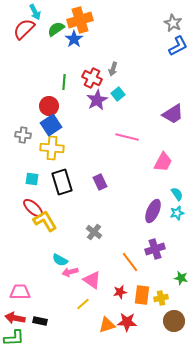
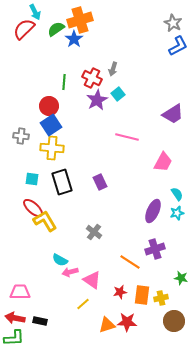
gray cross at (23, 135): moved 2 px left, 1 px down
orange line at (130, 262): rotated 20 degrees counterclockwise
